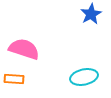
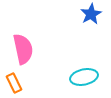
pink semicircle: moved 1 px left; rotated 60 degrees clockwise
orange rectangle: moved 4 px down; rotated 60 degrees clockwise
